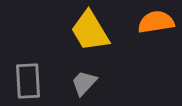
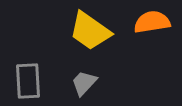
orange semicircle: moved 4 px left
yellow trapezoid: rotated 24 degrees counterclockwise
